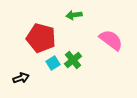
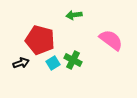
red pentagon: moved 1 px left, 2 px down
green cross: rotated 24 degrees counterclockwise
black arrow: moved 15 px up
